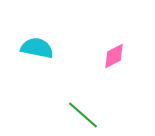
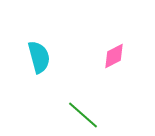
cyan semicircle: moved 2 px right, 9 px down; rotated 64 degrees clockwise
